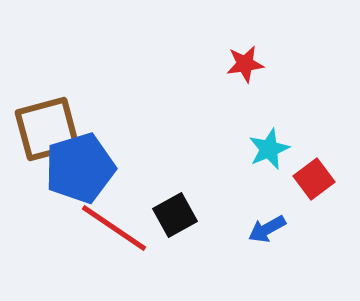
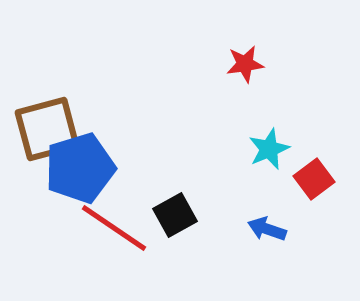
blue arrow: rotated 48 degrees clockwise
